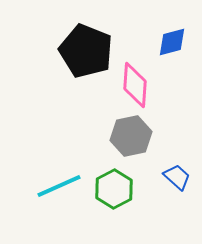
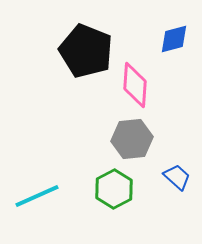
blue diamond: moved 2 px right, 3 px up
gray hexagon: moved 1 px right, 3 px down; rotated 6 degrees clockwise
cyan line: moved 22 px left, 10 px down
